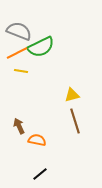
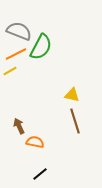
green semicircle: rotated 36 degrees counterclockwise
orange line: moved 1 px left, 1 px down
yellow line: moved 11 px left; rotated 40 degrees counterclockwise
yellow triangle: rotated 28 degrees clockwise
orange semicircle: moved 2 px left, 2 px down
